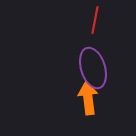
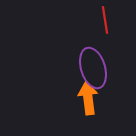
red line: moved 10 px right; rotated 20 degrees counterclockwise
